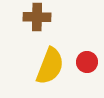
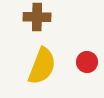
yellow semicircle: moved 8 px left
